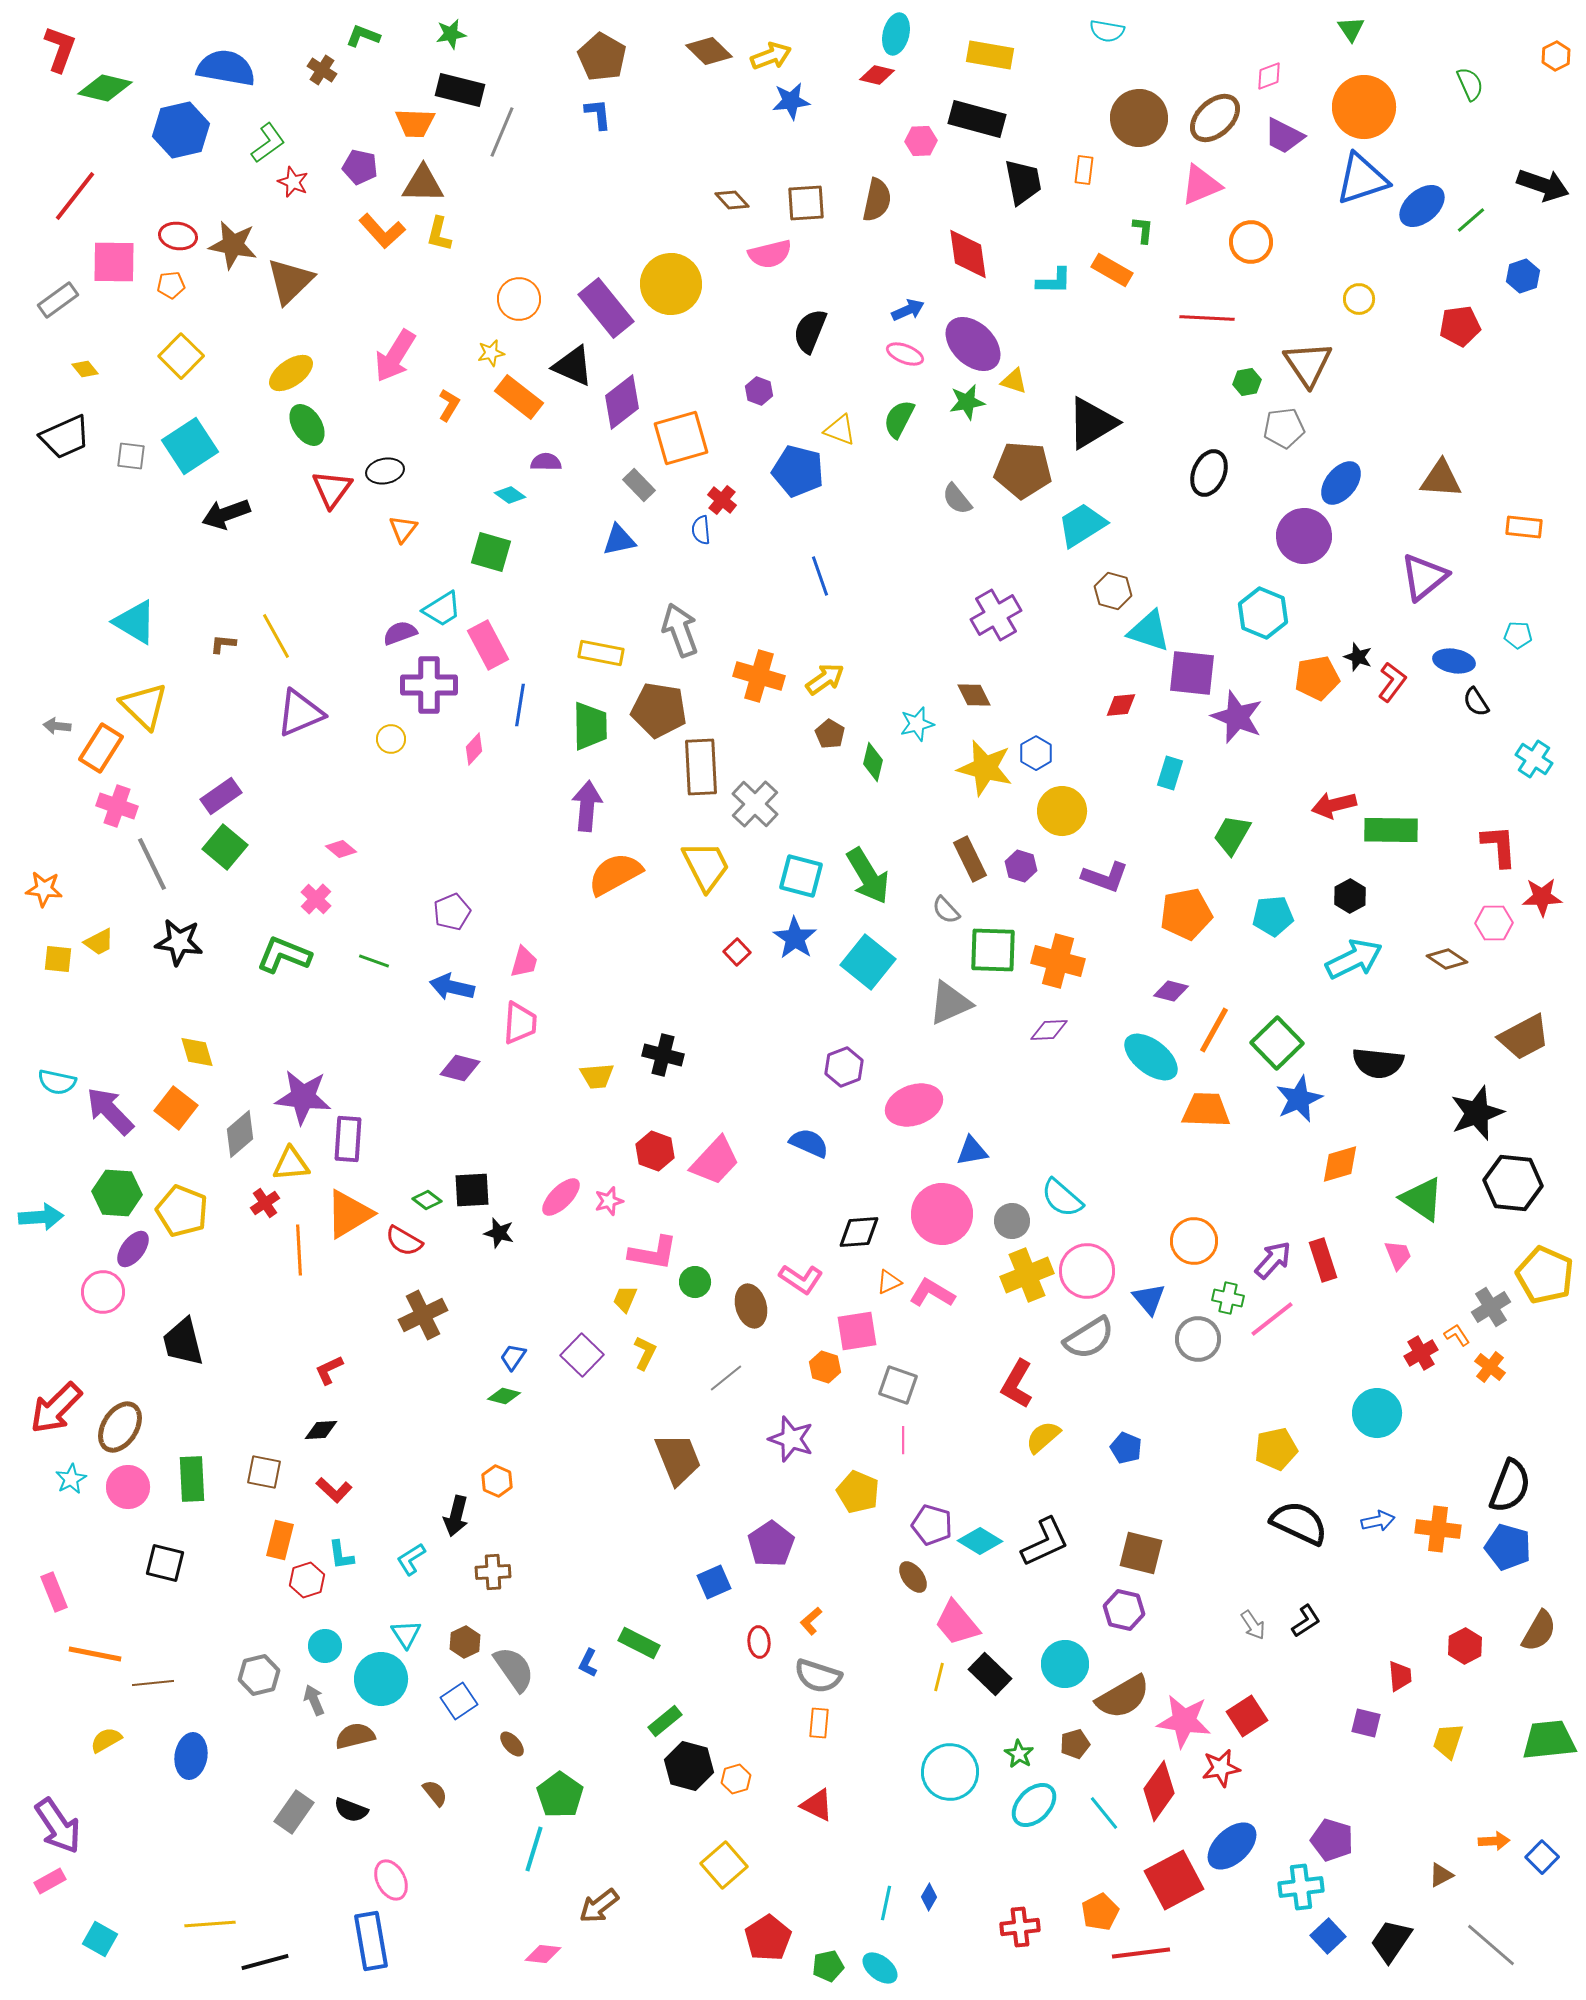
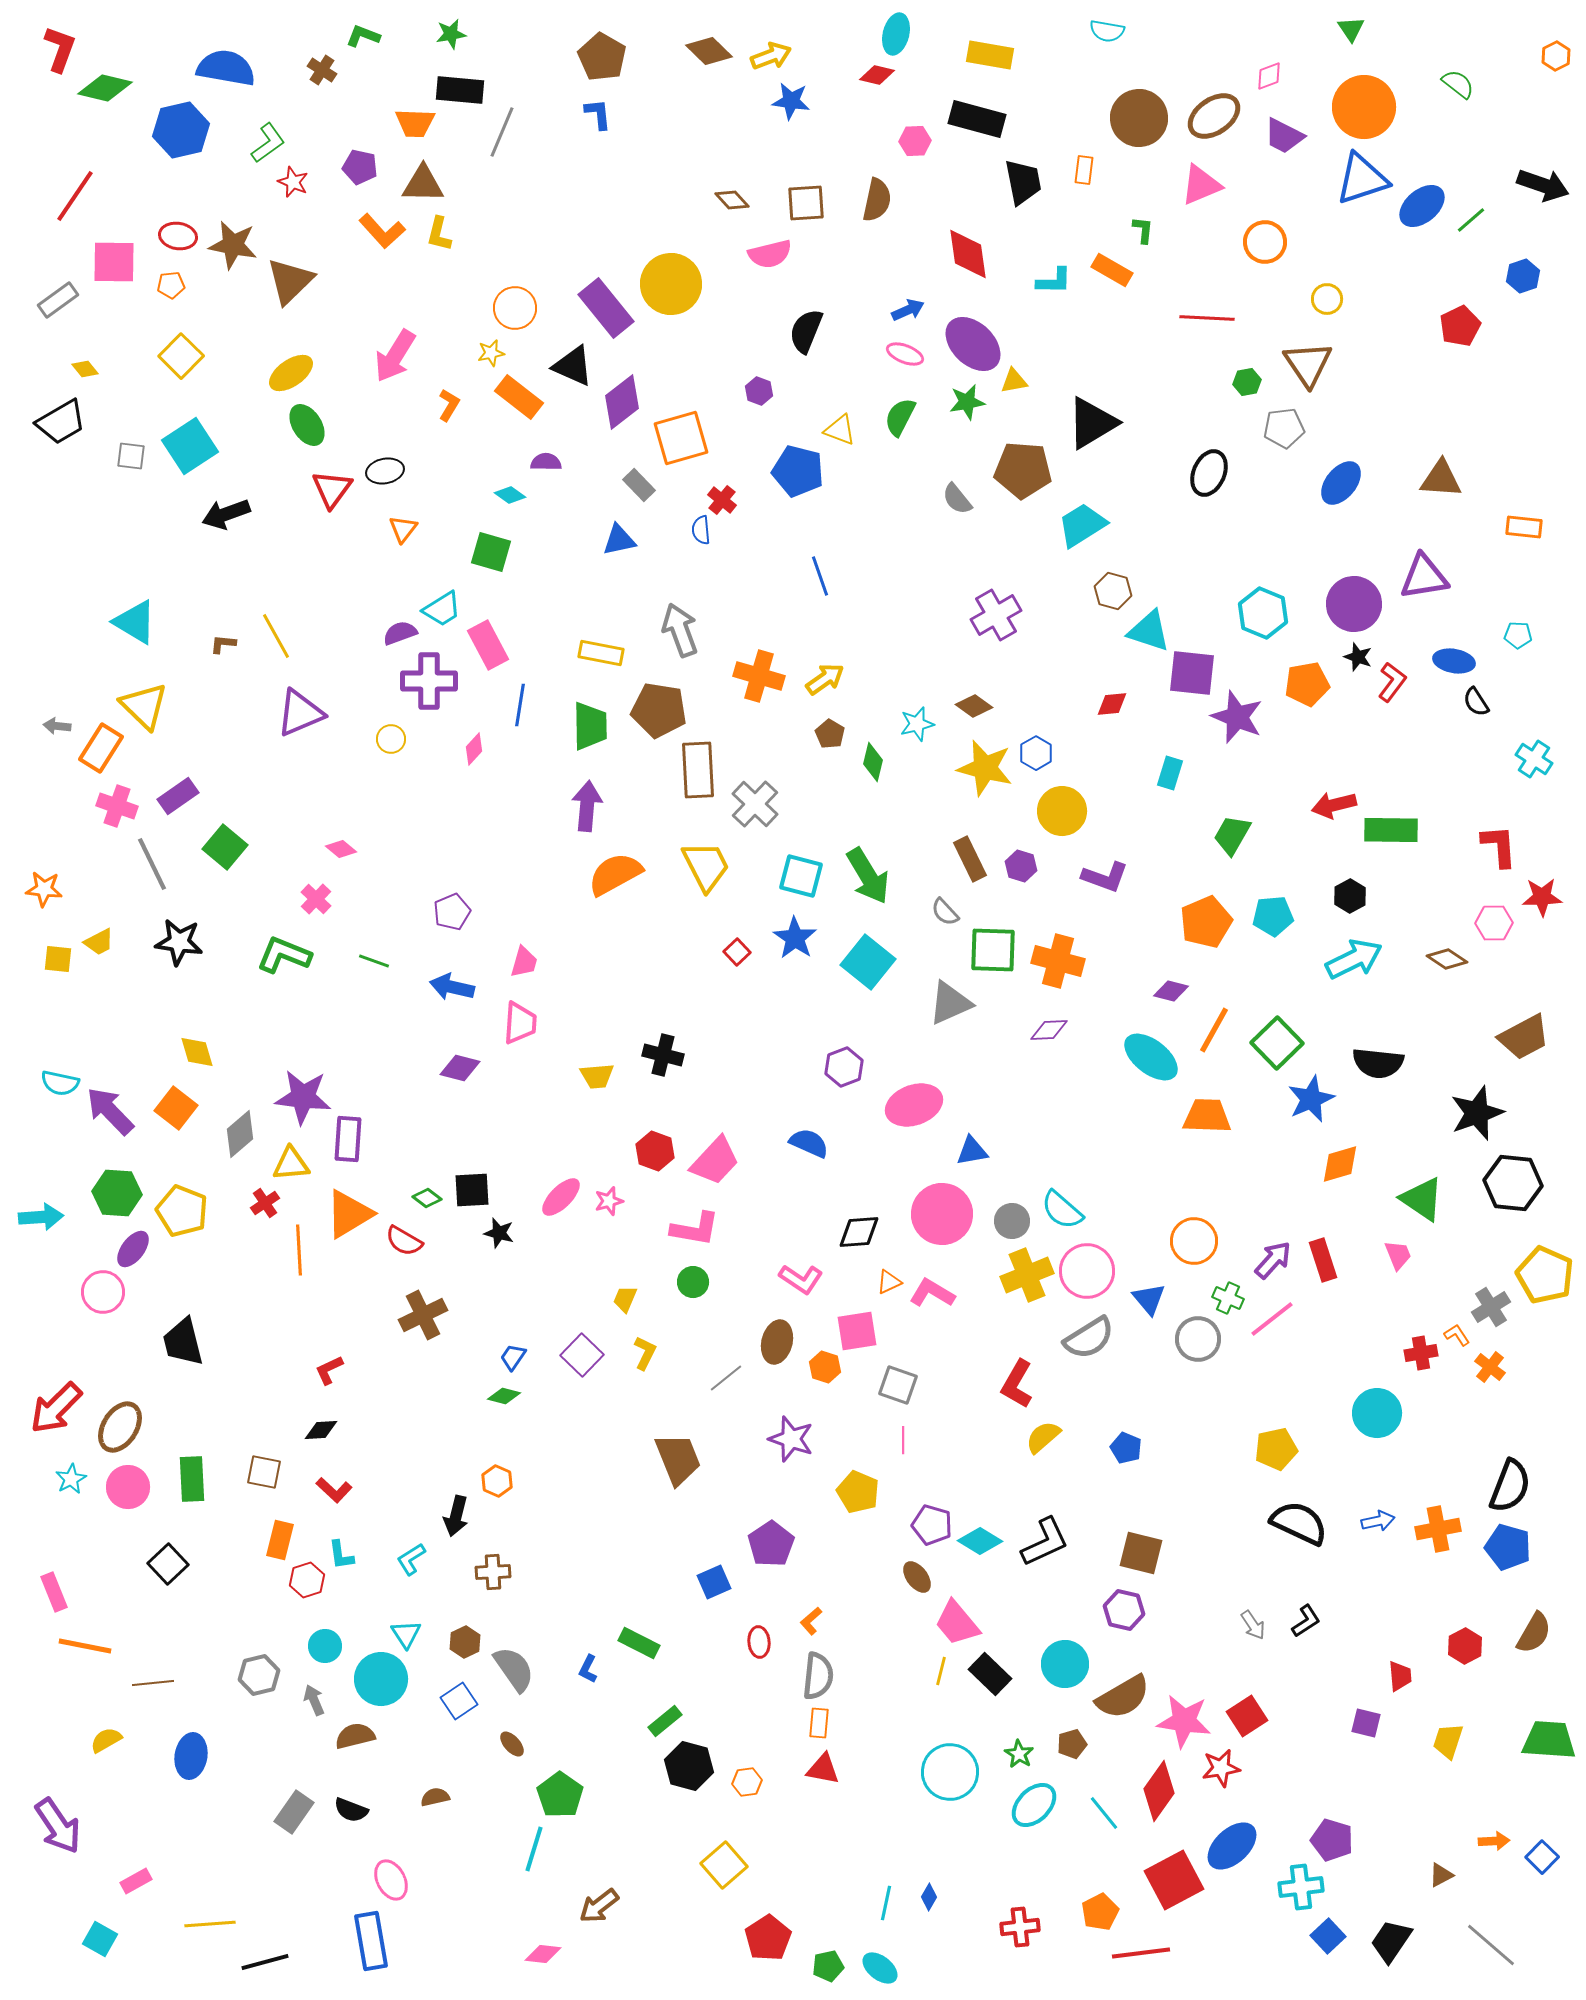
green semicircle at (1470, 84): moved 12 px left; rotated 28 degrees counterclockwise
black rectangle at (460, 90): rotated 9 degrees counterclockwise
blue star at (791, 101): rotated 15 degrees clockwise
brown ellipse at (1215, 118): moved 1 px left, 2 px up; rotated 8 degrees clockwise
pink hexagon at (921, 141): moved 6 px left
red line at (75, 196): rotated 4 degrees counterclockwise
orange circle at (1251, 242): moved 14 px right
orange circle at (519, 299): moved 4 px left, 9 px down
yellow circle at (1359, 299): moved 32 px left
red pentagon at (1460, 326): rotated 18 degrees counterclockwise
black semicircle at (810, 331): moved 4 px left
yellow triangle at (1014, 381): rotated 28 degrees counterclockwise
green semicircle at (899, 419): moved 1 px right, 2 px up
black trapezoid at (65, 437): moved 4 px left, 15 px up; rotated 6 degrees counterclockwise
purple circle at (1304, 536): moved 50 px right, 68 px down
purple triangle at (1424, 577): rotated 30 degrees clockwise
orange pentagon at (1317, 678): moved 10 px left, 6 px down
purple cross at (429, 685): moved 4 px up
brown diamond at (974, 695): moved 11 px down; rotated 27 degrees counterclockwise
red diamond at (1121, 705): moved 9 px left, 1 px up
brown rectangle at (701, 767): moved 3 px left, 3 px down
purple rectangle at (221, 796): moved 43 px left
gray semicircle at (946, 910): moved 1 px left, 2 px down
orange pentagon at (1186, 914): moved 20 px right, 8 px down; rotated 12 degrees counterclockwise
cyan semicircle at (57, 1082): moved 3 px right, 1 px down
blue star at (1299, 1099): moved 12 px right
orange trapezoid at (1206, 1110): moved 1 px right, 6 px down
cyan semicircle at (1062, 1198): moved 12 px down
green diamond at (427, 1200): moved 2 px up
pink L-shape at (653, 1253): moved 42 px right, 24 px up
green circle at (695, 1282): moved 2 px left
green cross at (1228, 1298): rotated 12 degrees clockwise
brown ellipse at (751, 1306): moved 26 px right, 36 px down; rotated 30 degrees clockwise
red cross at (1421, 1353): rotated 20 degrees clockwise
orange cross at (1438, 1529): rotated 18 degrees counterclockwise
black square at (165, 1563): moved 3 px right, 1 px down; rotated 33 degrees clockwise
brown ellipse at (913, 1577): moved 4 px right
brown semicircle at (1539, 1631): moved 5 px left, 2 px down
orange line at (95, 1654): moved 10 px left, 8 px up
blue L-shape at (588, 1663): moved 6 px down
gray semicircle at (818, 1676): rotated 102 degrees counterclockwise
yellow line at (939, 1677): moved 2 px right, 6 px up
green trapezoid at (1549, 1740): rotated 10 degrees clockwise
brown pentagon at (1075, 1744): moved 3 px left
orange hexagon at (736, 1779): moved 11 px right, 3 px down; rotated 8 degrees clockwise
brown semicircle at (435, 1793): moved 4 px down; rotated 64 degrees counterclockwise
red triangle at (817, 1805): moved 6 px right, 36 px up; rotated 15 degrees counterclockwise
pink rectangle at (50, 1881): moved 86 px right
